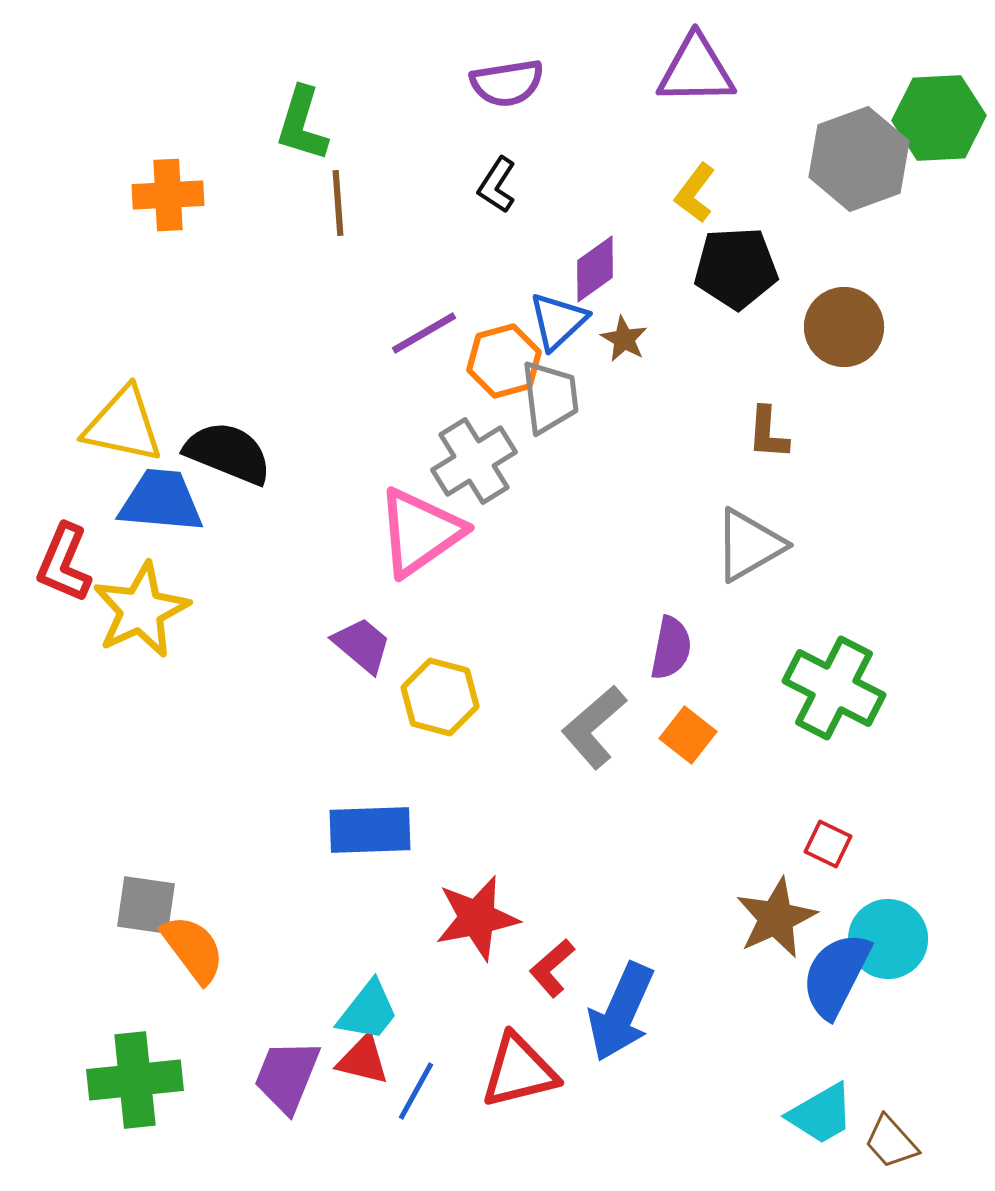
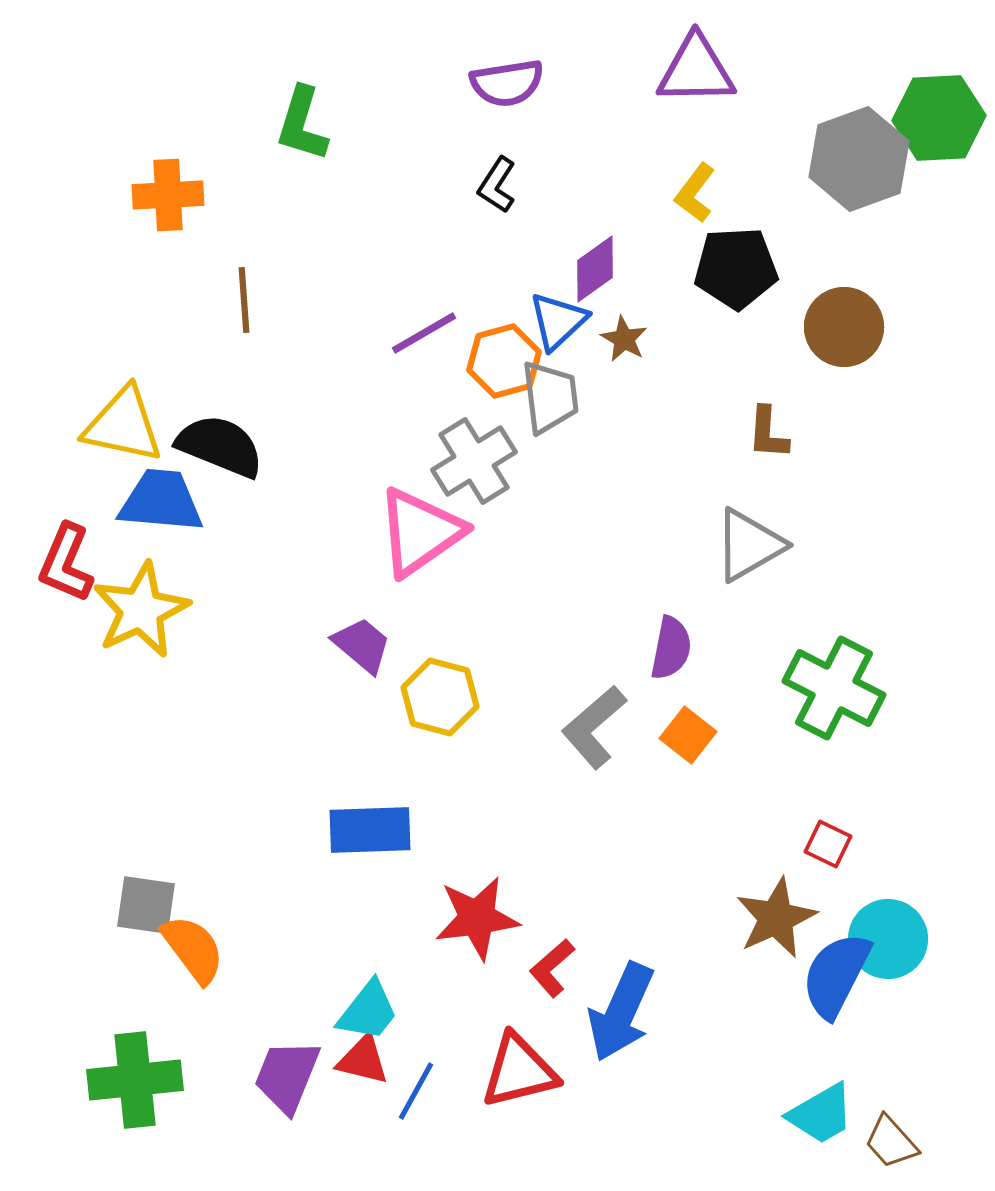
brown line at (338, 203): moved 94 px left, 97 px down
black semicircle at (228, 453): moved 8 px left, 7 px up
red L-shape at (64, 563): moved 2 px right
red star at (477, 918): rotated 4 degrees clockwise
